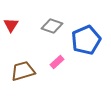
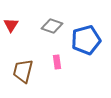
blue pentagon: rotated 8 degrees clockwise
pink rectangle: rotated 56 degrees counterclockwise
brown trapezoid: rotated 60 degrees counterclockwise
